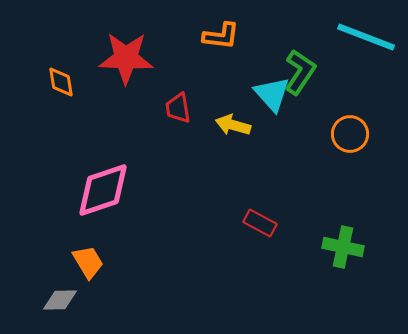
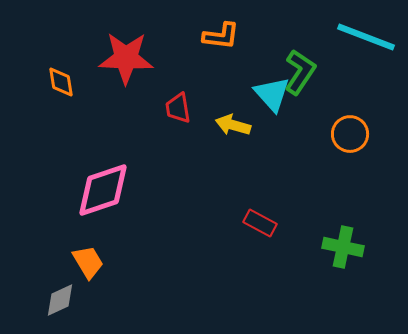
gray diamond: rotated 24 degrees counterclockwise
